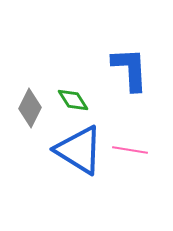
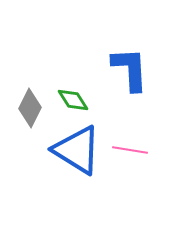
blue triangle: moved 2 px left
